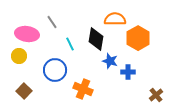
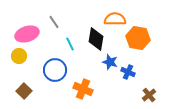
gray line: moved 2 px right
pink ellipse: rotated 25 degrees counterclockwise
orange hexagon: rotated 20 degrees counterclockwise
blue star: moved 1 px down
blue cross: rotated 24 degrees clockwise
brown cross: moved 7 px left
